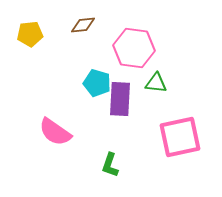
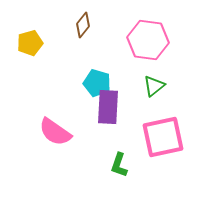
brown diamond: rotated 45 degrees counterclockwise
yellow pentagon: moved 9 px down; rotated 10 degrees counterclockwise
pink hexagon: moved 14 px right, 8 px up
green triangle: moved 2 px left, 3 px down; rotated 45 degrees counterclockwise
purple rectangle: moved 12 px left, 8 px down
pink square: moved 17 px left
green L-shape: moved 9 px right
